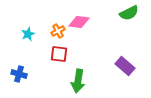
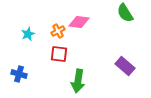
green semicircle: moved 4 px left; rotated 84 degrees clockwise
